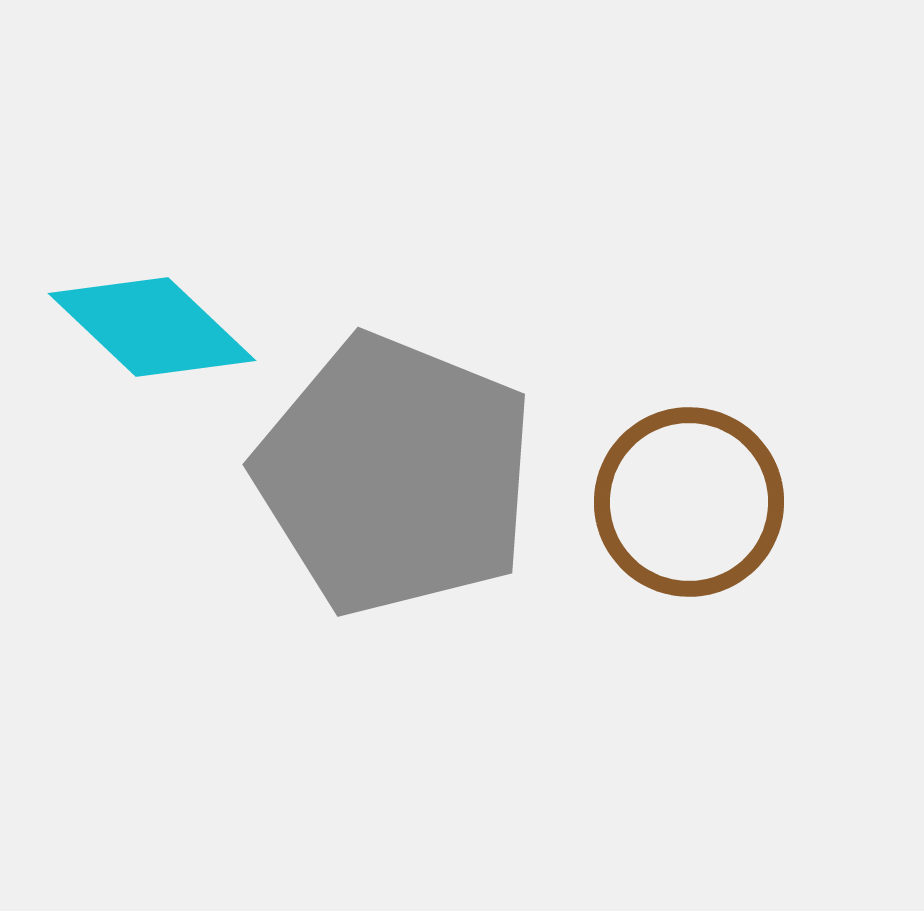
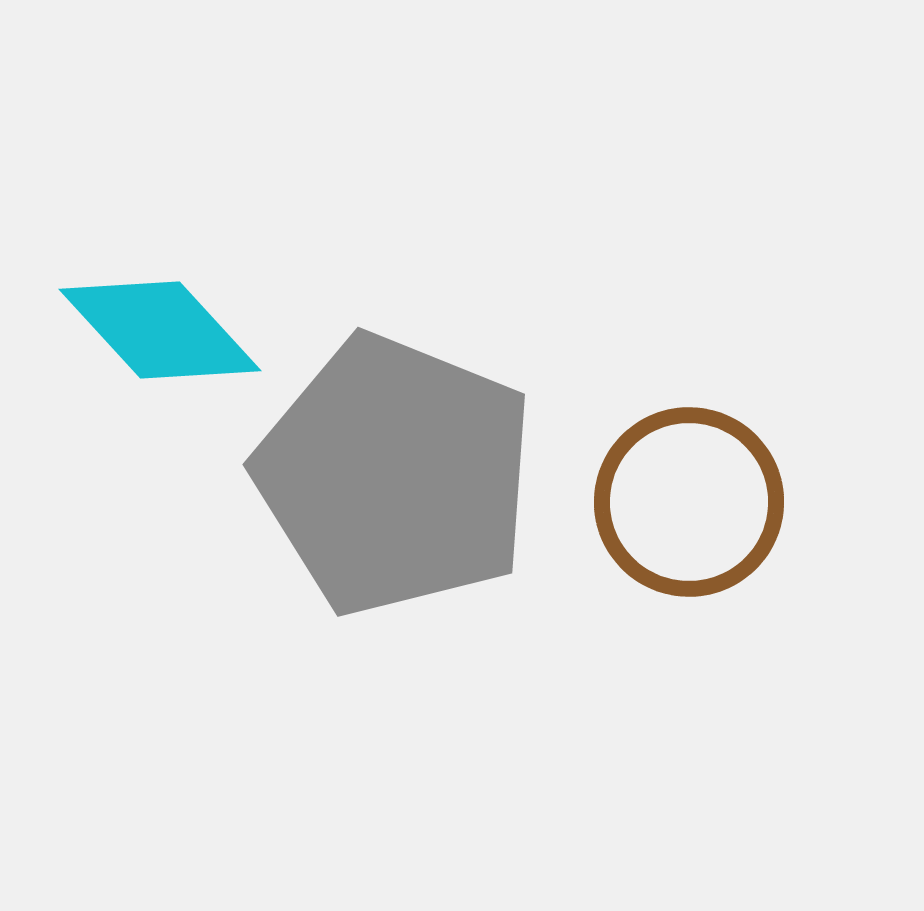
cyan diamond: moved 8 px right, 3 px down; rotated 4 degrees clockwise
